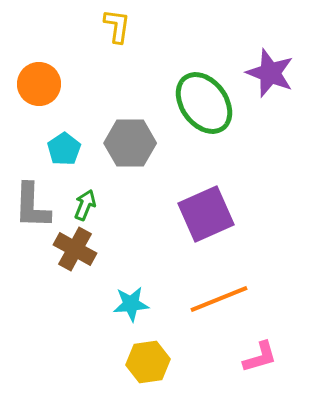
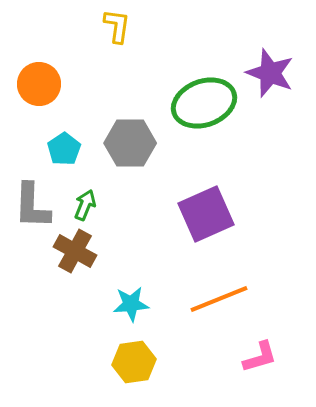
green ellipse: rotated 74 degrees counterclockwise
brown cross: moved 2 px down
yellow hexagon: moved 14 px left
